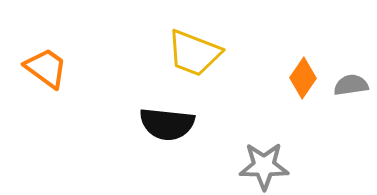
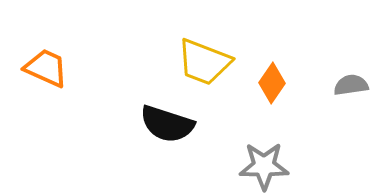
yellow trapezoid: moved 10 px right, 9 px down
orange trapezoid: rotated 12 degrees counterclockwise
orange diamond: moved 31 px left, 5 px down
black semicircle: rotated 12 degrees clockwise
